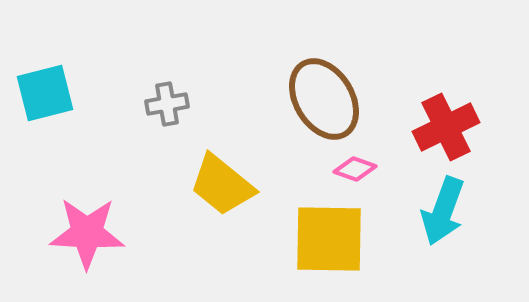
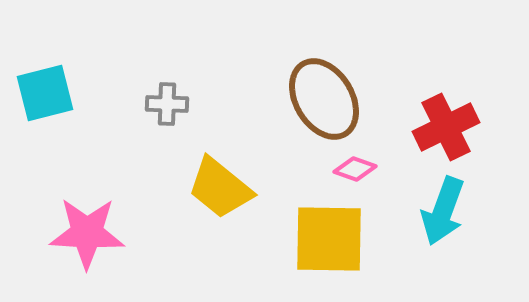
gray cross: rotated 12 degrees clockwise
yellow trapezoid: moved 2 px left, 3 px down
